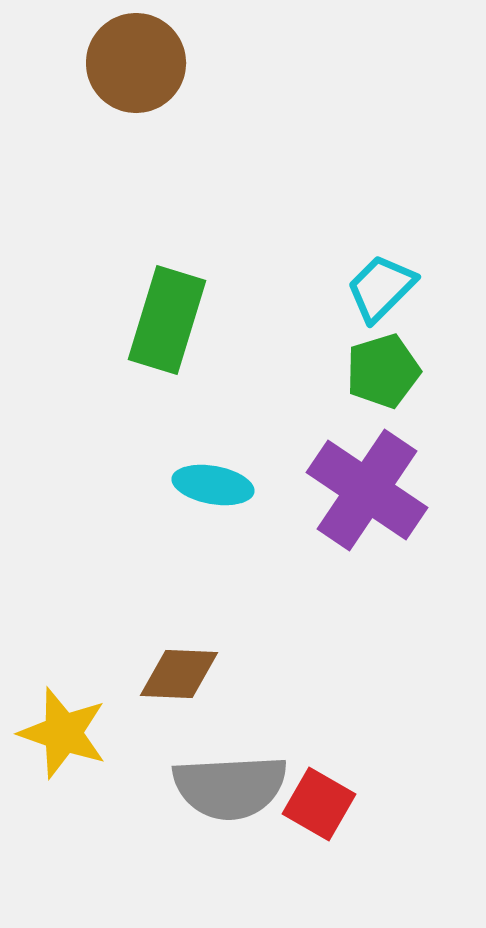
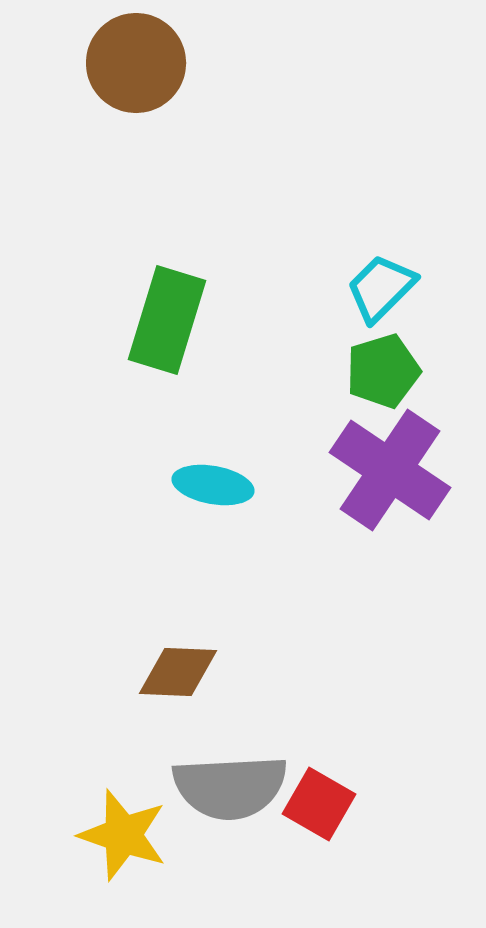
purple cross: moved 23 px right, 20 px up
brown diamond: moved 1 px left, 2 px up
yellow star: moved 60 px right, 102 px down
